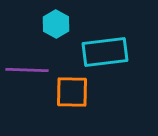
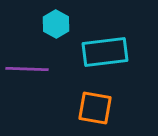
purple line: moved 1 px up
orange square: moved 23 px right, 16 px down; rotated 9 degrees clockwise
